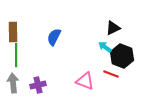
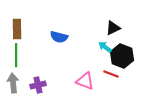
brown rectangle: moved 4 px right, 3 px up
blue semicircle: moved 5 px right; rotated 102 degrees counterclockwise
